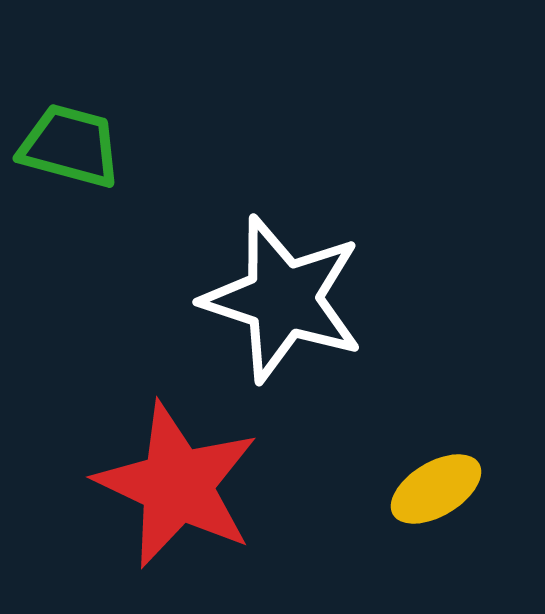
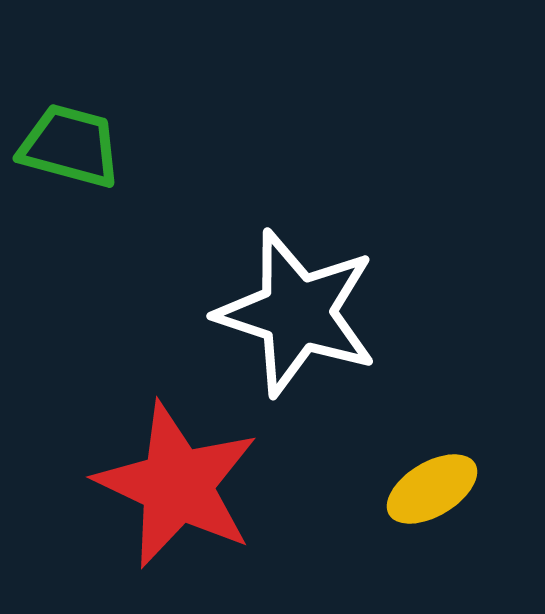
white star: moved 14 px right, 14 px down
yellow ellipse: moved 4 px left
